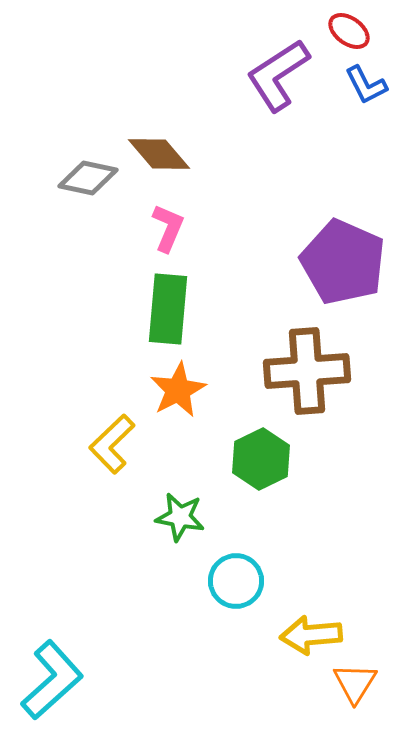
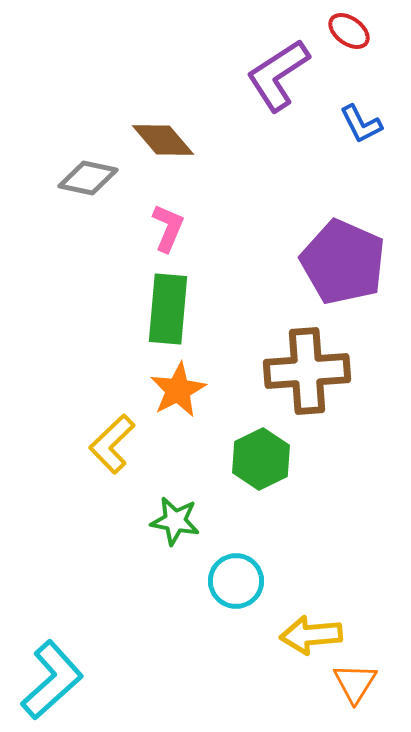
blue L-shape: moved 5 px left, 39 px down
brown diamond: moved 4 px right, 14 px up
green star: moved 5 px left, 4 px down
